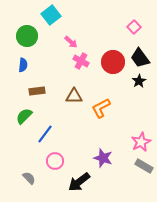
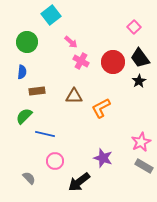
green circle: moved 6 px down
blue semicircle: moved 1 px left, 7 px down
blue line: rotated 66 degrees clockwise
